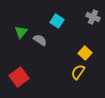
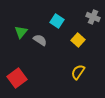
yellow square: moved 7 px left, 13 px up
red square: moved 2 px left, 1 px down
